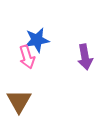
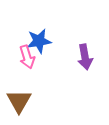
blue star: moved 2 px right, 1 px down
